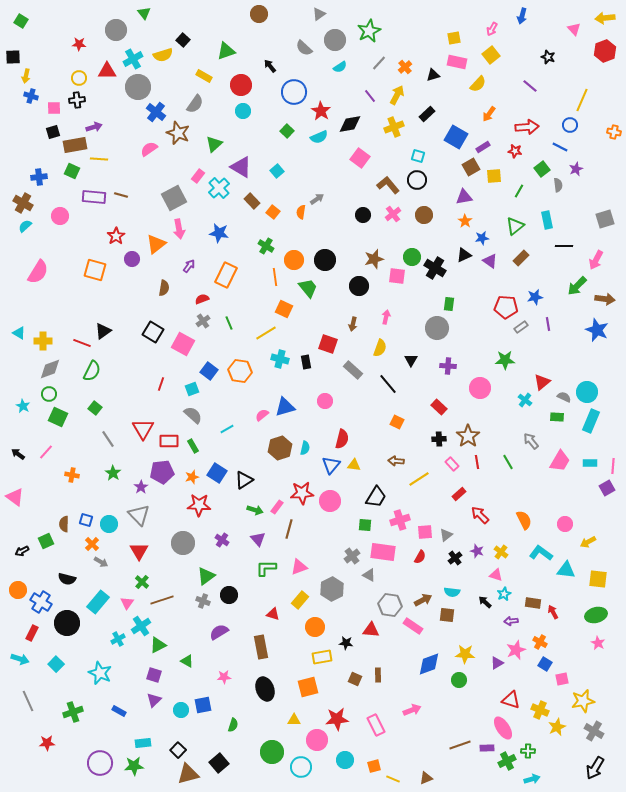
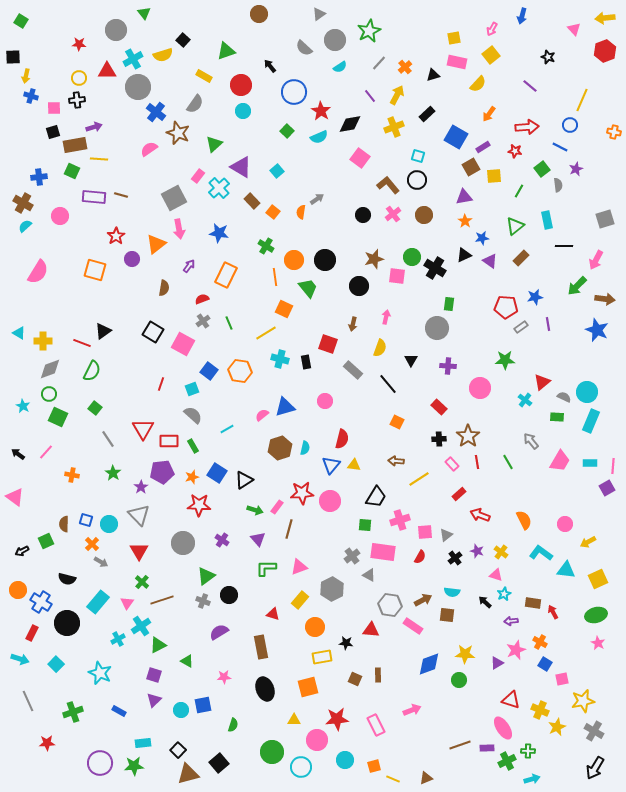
red arrow at (480, 515): rotated 24 degrees counterclockwise
yellow square at (598, 579): rotated 30 degrees counterclockwise
